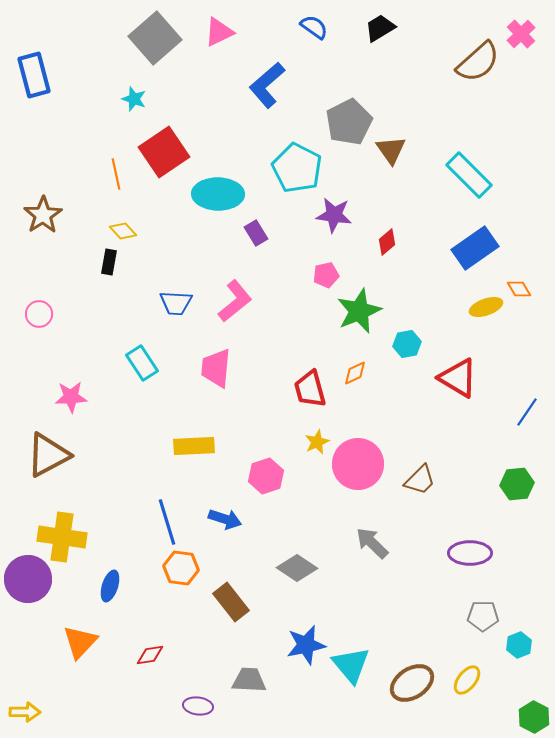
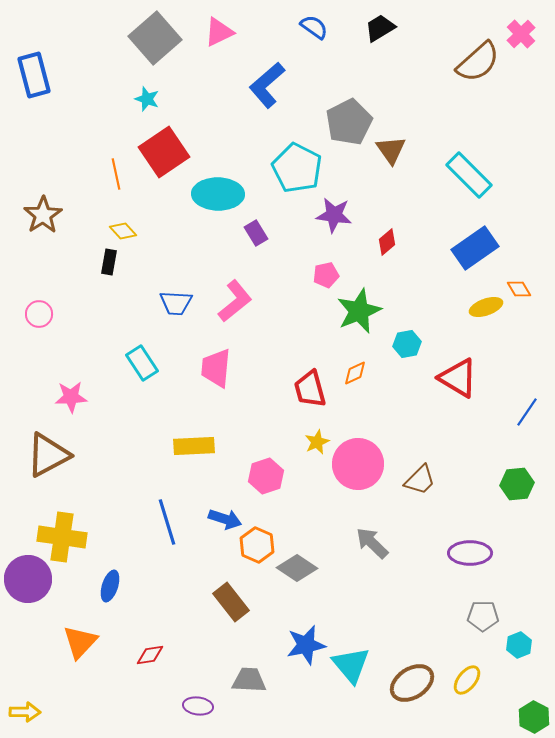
cyan star at (134, 99): moved 13 px right
orange hexagon at (181, 568): moved 76 px right, 23 px up; rotated 16 degrees clockwise
